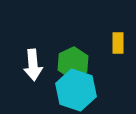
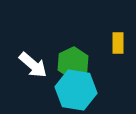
white arrow: rotated 44 degrees counterclockwise
cyan hexagon: rotated 9 degrees counterclockwise
